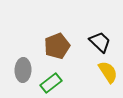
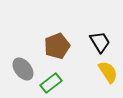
black trapezoid: rotated 15 degrees clockwise
gray ellipse: moved 1 px up; rotated 40 degrees counterclockwise
